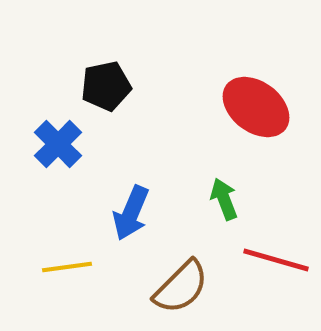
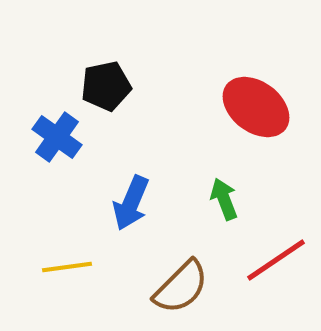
blue cross: moved 1 px left, 7 px up; rotated 9 degrees counterclockwise
blue arrow: moved 10 px up
red line: rotated 50 degrees counterclockwise
